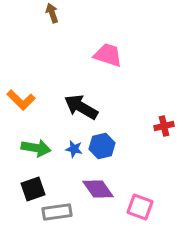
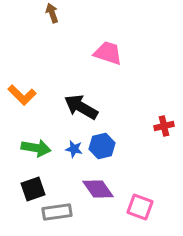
pink trapezoid: moved 2 px up
orange L-shape: moved 1 px right, 5 px up
